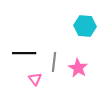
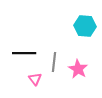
pink star: moved 1 px down
